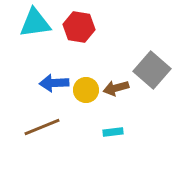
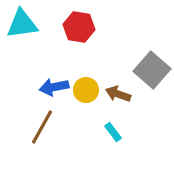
cyan triangle: moved 13 px left, 1 px down
blue arrow: moved 4 px down; rotated 8 degrees counterclockwise
brown arrow: moved 2 px right, 6 px down; rotated 35 degrees clockwise
brown line: rotated 39 degrees counterclockwise
cyan rectangle: rotated 60 degrees clockwise
